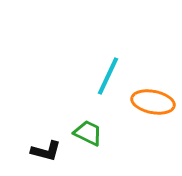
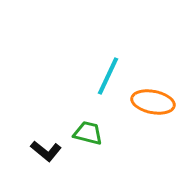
green trapezoid: rotated 12 degrees counterclockwise
black L-shape: rotated 24 degrees clockwise
